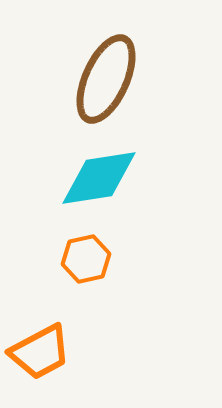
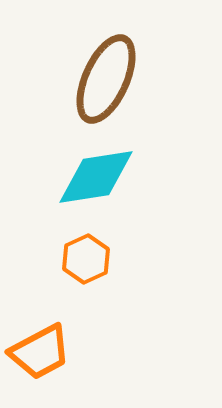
cyan diamond: moved 3 px left, 1 px up
orange hexagon: rotated 12 degrees counterclockwise
